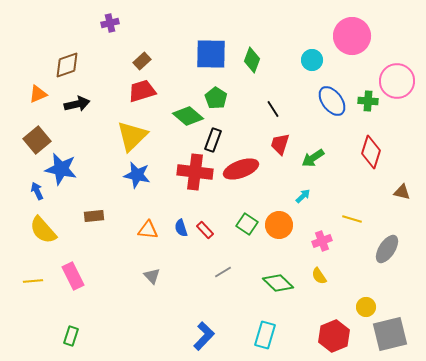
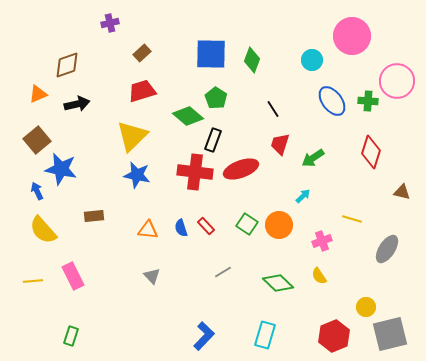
brown rectangle at (142, 61): moved 8 px up
red rectangle at (205, 230): moved 1 px right, 4 px up
